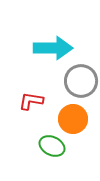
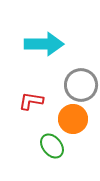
cyan arrow: moved 9 px left, 4 px up
gray circle: moved 4 px down
green ellipse: rotated 25 degrees clockwise
